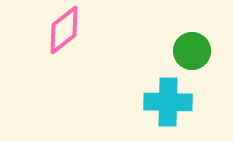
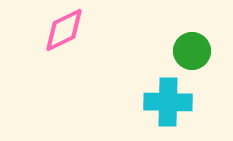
pink diamond: rotated 12 degrees clockwise
